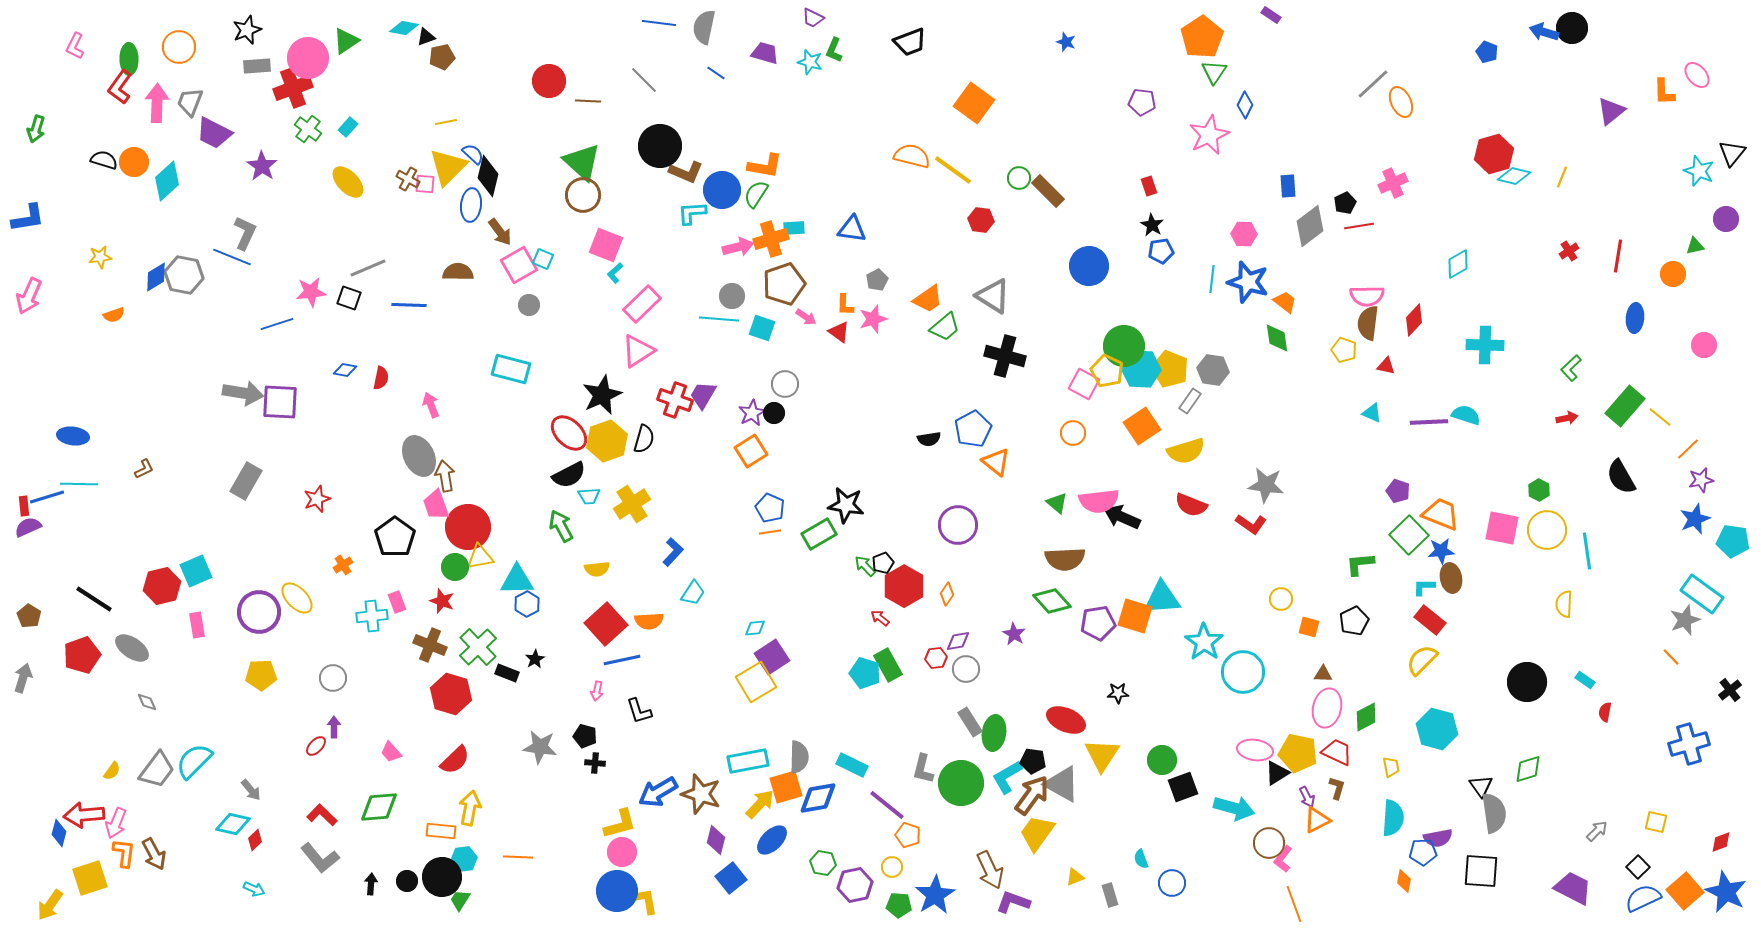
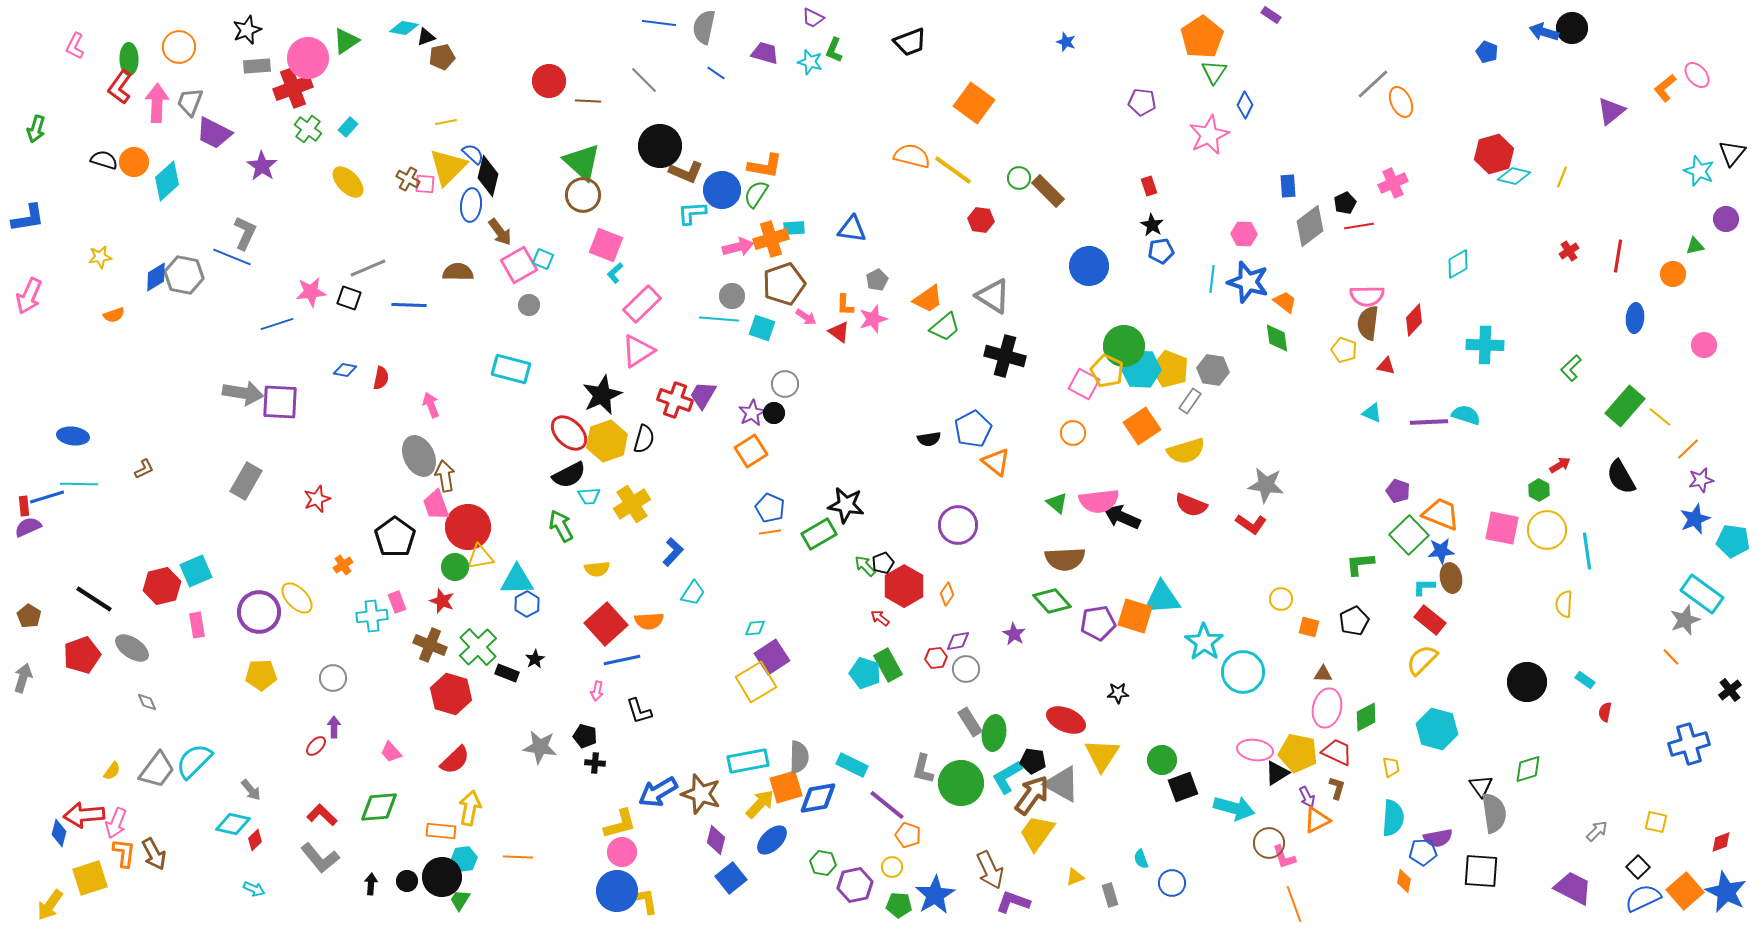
orange L-shape at (1664, 92): moved 1 px right, 4 px up; rotated 52 degrees clockwise
red arrow at (1567, 418): moved 7 px left, 47 px down; rotated 20 degrees counterclockwise
pink L-shape at (1283, 859): moved 1 px right, 2 px up; rotated 56 degrees counterclockwise
